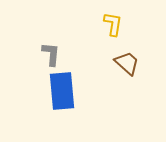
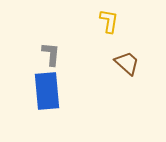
yellow L-shape: moved 4 px left, 3 px up
blue rectangle: moved 15 px left
